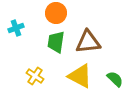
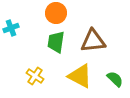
cyan cross: moved 5 px left
brown triangle: moved 5 px right, 1 px up
